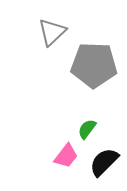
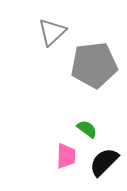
gray pentagon: rotated 9 degrees counterclockwise
green semicircle: rotated 90 degrees clockwise
pink trapezoid: rotated 36 degrees counterclockwise
